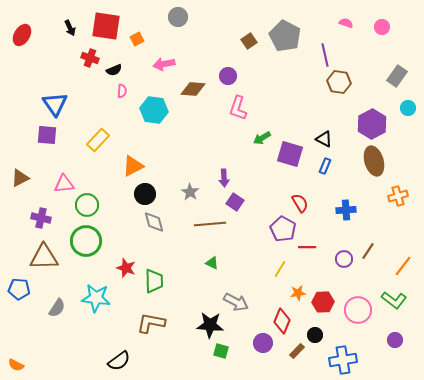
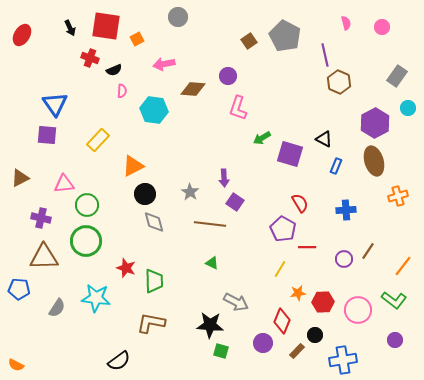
pink semicircle at (346, 23): rotated 56 degrees clockwise
brown hexagon at (339, 82): rotated 15 degrees clockwise
purple hexagon at (372, 124): moved 3 px right, 1 px up
blue rectangle at (325, 166): moved 11 px right
brown line at (210, 224): rotated 12 degrees clockwise
